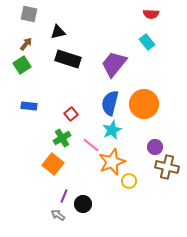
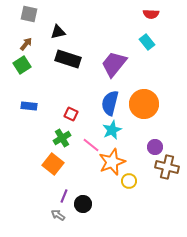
red square: rotated 24 degrees counterclockwise
